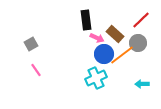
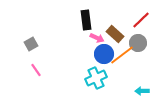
cyan arrow: moved 7 px down
